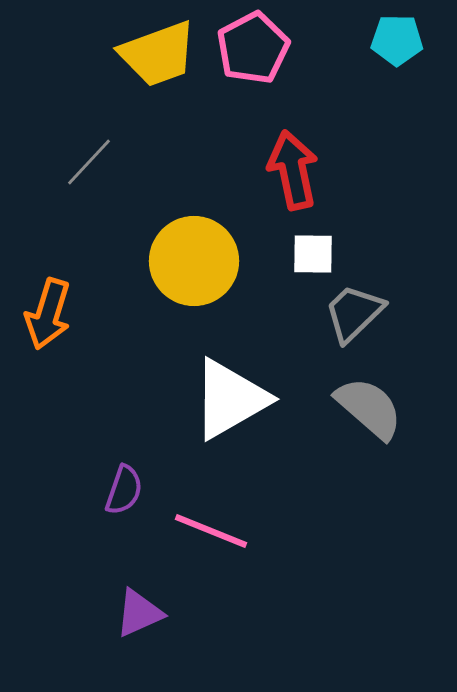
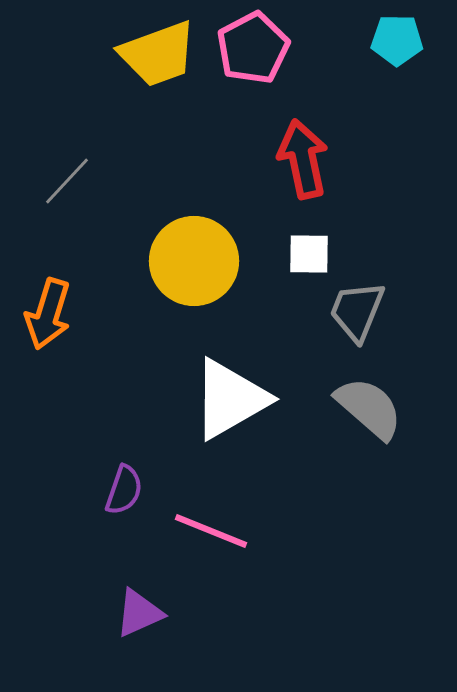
gray line: moved 22 px left, 19 px down
red arrow: moved 10 px right, 11 px up
white square: moved 4 px left
gray trapezoid: moved 3 px right, 2 px up; rotated 24 degrees counterclockwise
